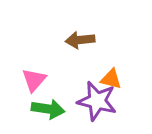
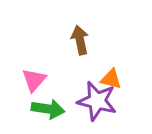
brown arrow: rotated 84 degrees clockwise
